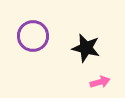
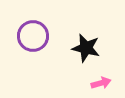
pink arrow: moved 1 px right, 1 px down
